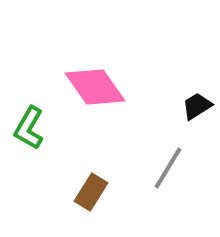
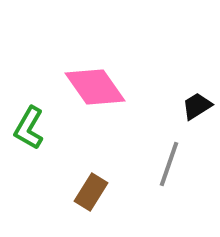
gray line: moved 1 px right, 4 px up; rotated 12 degrees counterclockwise
